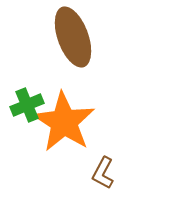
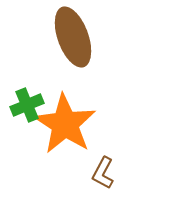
orange star: moved 1 px right, 2 px down
